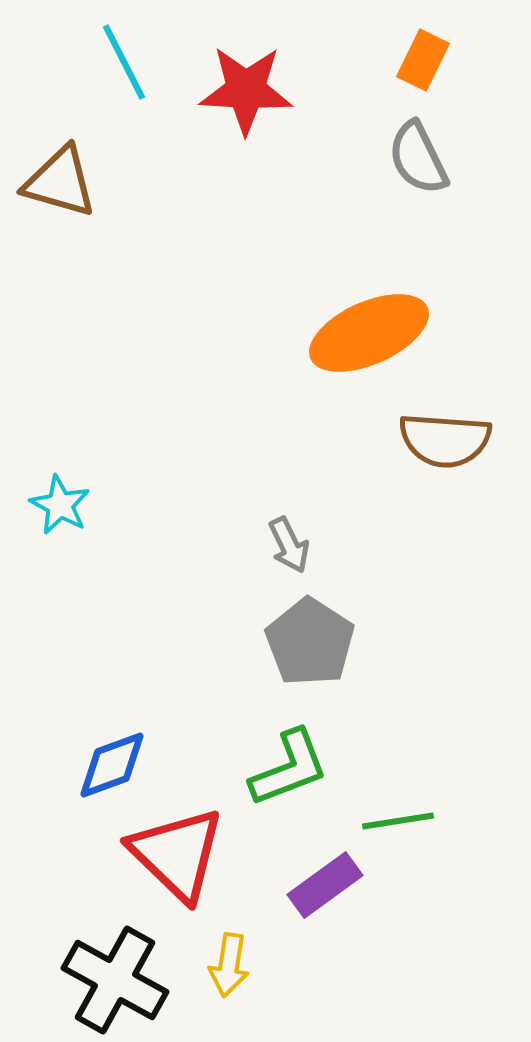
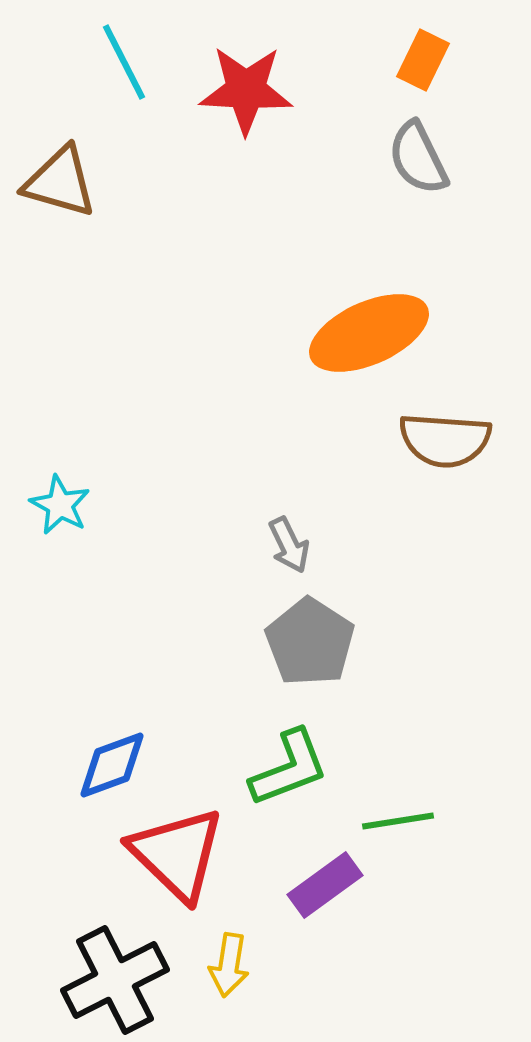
black cross: rotated 34 degrees clockwise
